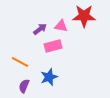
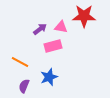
pink triangle: moved 1 px down
